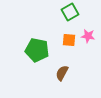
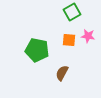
green square: moved 2 px right
